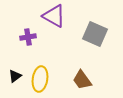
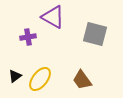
purple triangle: moved 1 px left, 1 px down
gray square: rotated 10 degrees counterclockwise
yellow ellipse: rotated 30 degrees clockwise
